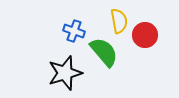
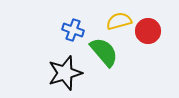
yellow semicircle: rotated 95 degrees counterclockwise
blue cross: moved 1 px left, 1 px up
red circle: moved 3 px right, 4 px up
